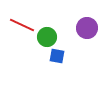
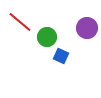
red line: moved 2 px left, 3 px up; rotated 15 degrees clockwise
blue square: moved 4 px right; rotated 14 degrees clockwise
